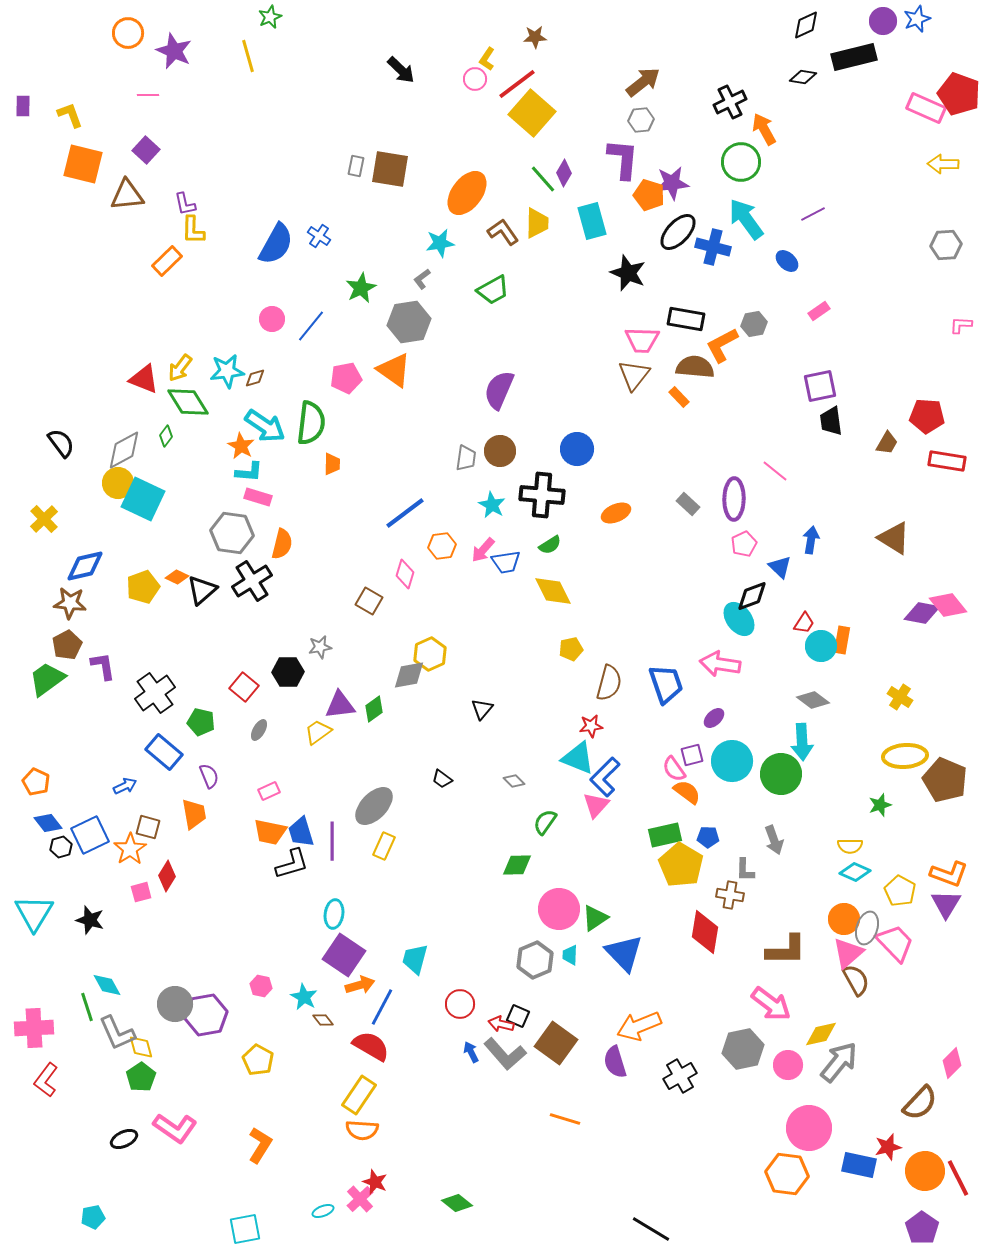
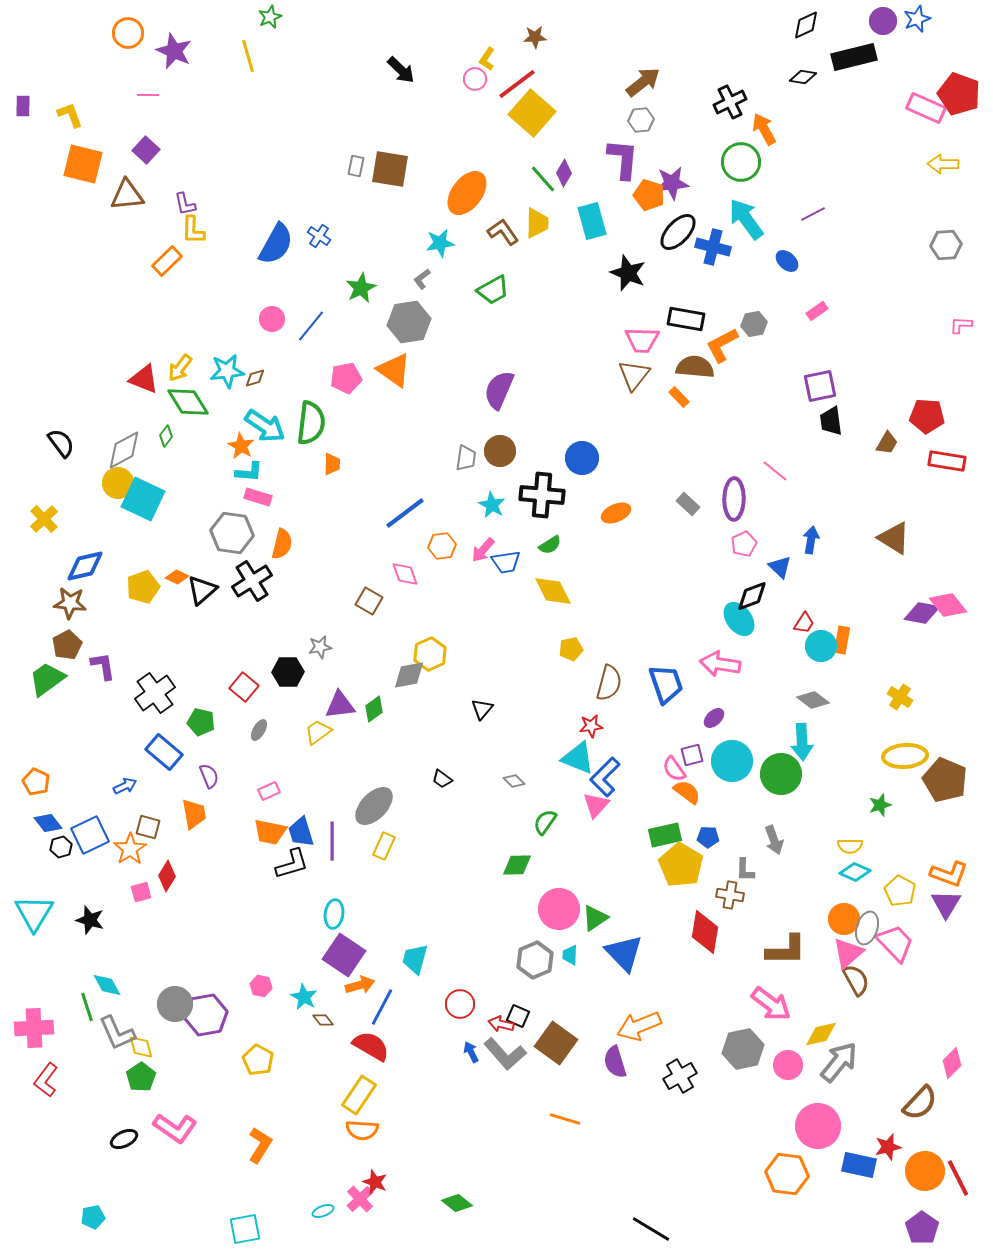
pink rectangle at (819, 311): moved 2 px left
blue circle at (577, 449): moved 5 px right, 9 px down
pink diamond at (405, 574): rotated 36 degrees counterclockwise
pink circle at (809, 1128): moved 9 px right, 2 px up
